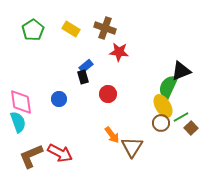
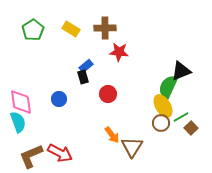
brown cross: rotated 20 degrees counterclockwise
